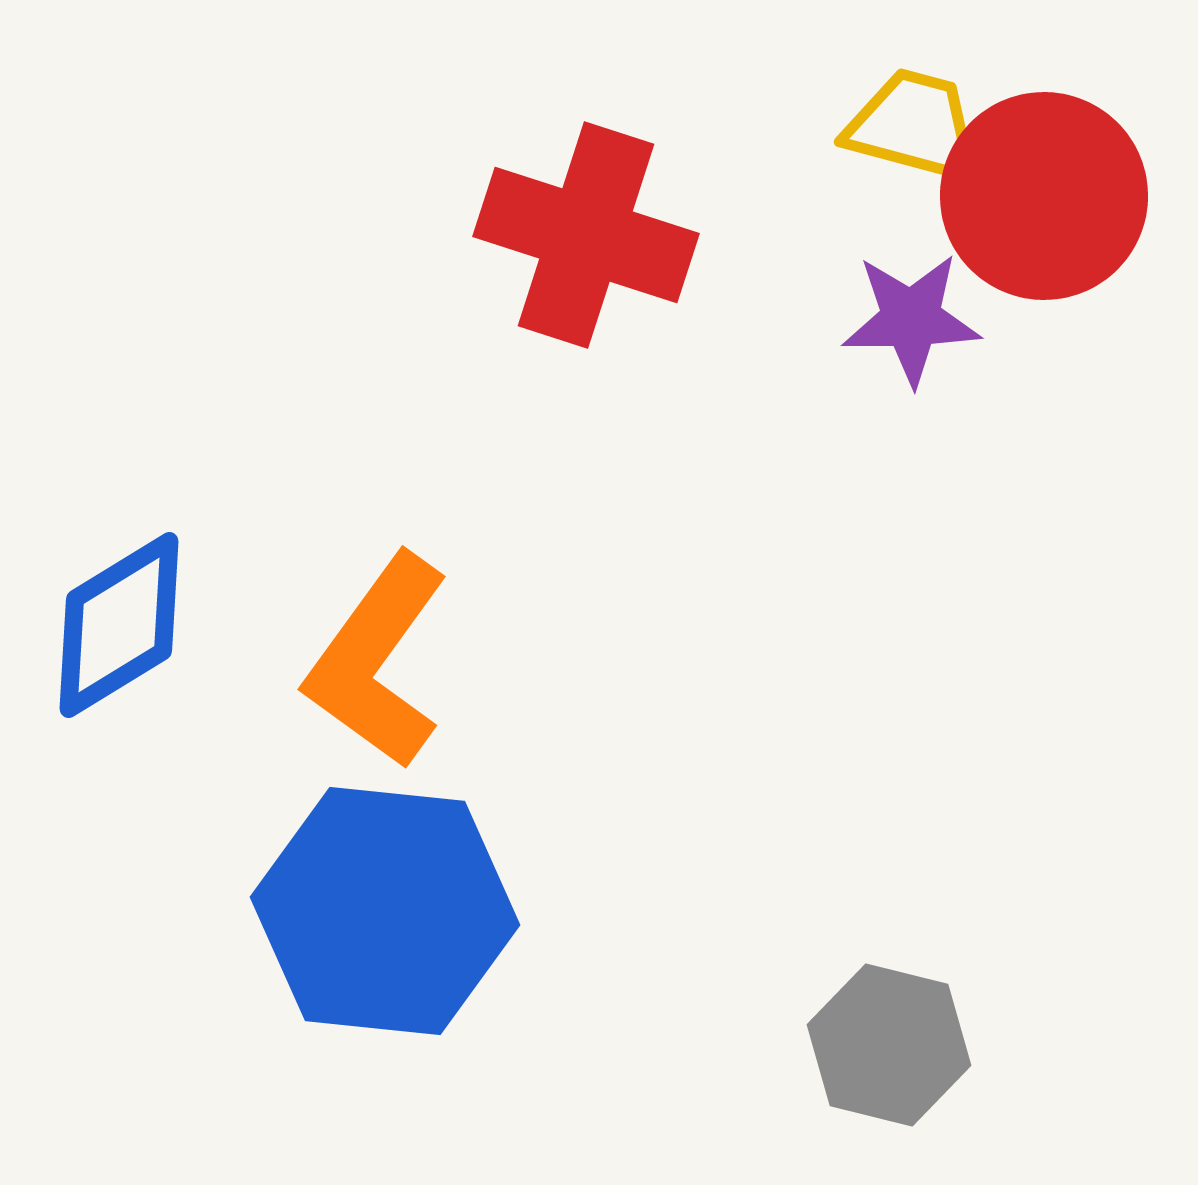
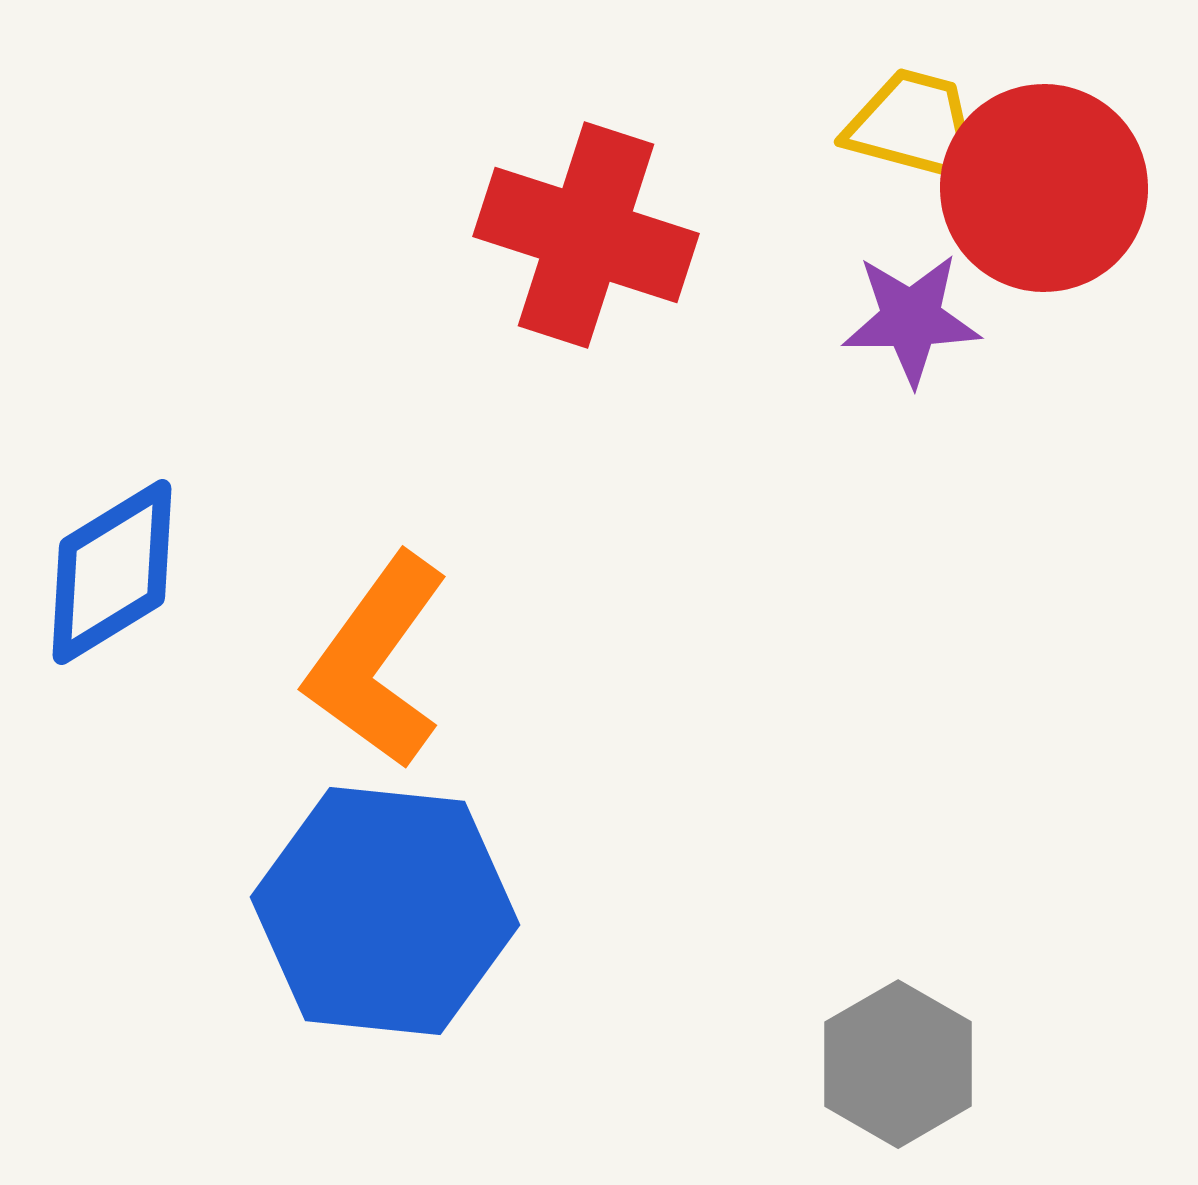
red circle: moved 8 px up
blue diamond: moved 7 px left, 53 px up
gray hexagon: moved 9 px right, 19 px down; rotated 16 degrees clockwise
